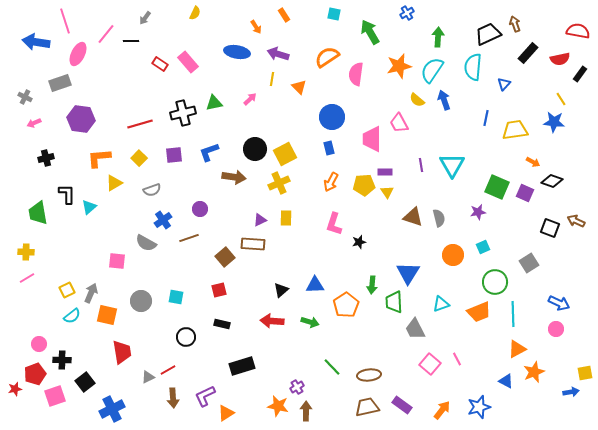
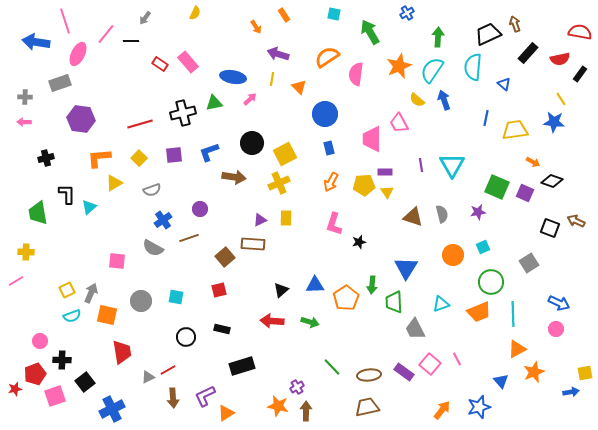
red semicircle at (578, 31): moved 2 px right, 1 px down
blue ellipse at (237, 52): moved 4 px left, 25 px down
orange star at (399, 66): rotated 10 degrees counterclockwise
blue triangle at (504, 84): rotated 32 degrees counterclockwise
gray cross at (25, 97): rotated 24 degrees counterclockwise
blue circle at (332, 117): moved 7 px left, 3 px up
pink arrow at (34, 123): moved 10 px left, 1 px up; rotated 24 degrees clockwise
black circle at (255, 149): moved 3 px left, 6 px up
gray semicircle at (439, 218): moved 3 px right, 4 px up
gray semicircle at (146, 243): moved 7 px right, 5 px down
blue triangle at (408, 273): moved 2 px left, 5 px up
pink line at (27, 278): moved 11 px left, 3 px down
green circle at (495, 282): moved 4 px left
orange pentagon at (346, 305): moved 7 px up
cyan semicircle at (72, 316): rotated 18 degrees clockwise
black rectangle at (222, 324): moved 5 px down
pink circle at (39, 344): moved 1 px right, 3 px up
blue triangle at (506, 381): moved 5 px left; rotated 21 degrees clockwise
purple rectangle at (402, 405): moved 2 px right, 33 px up
